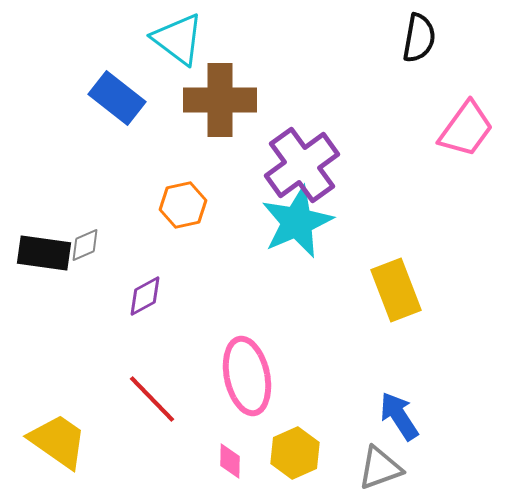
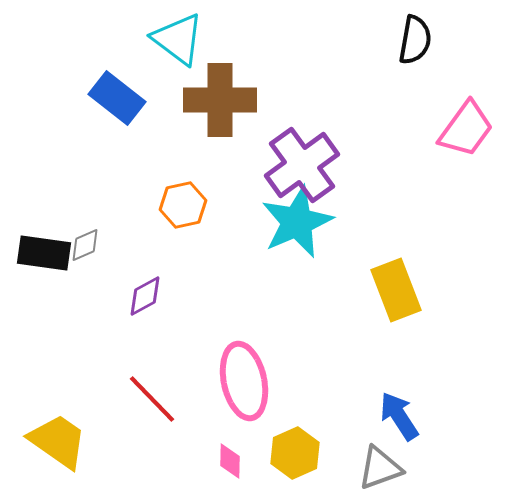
black semicircle: moved 4 px left, 2 px down
pink ellipse: moved 3 px left, 5 px down
